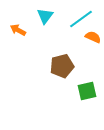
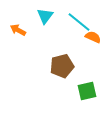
cyan line: moved 2 px left, 3 px down; rotated 75 degrees clockwise
